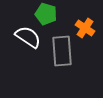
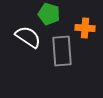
green pentagon: moved 3 px right
orange cross: rotated 30 degrees counterclockwise
